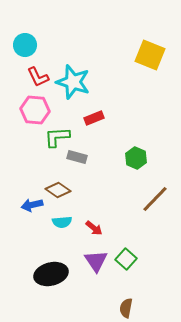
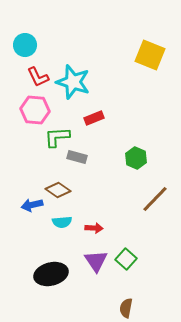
red arrow: rotated 36 degrees counterclockwise
